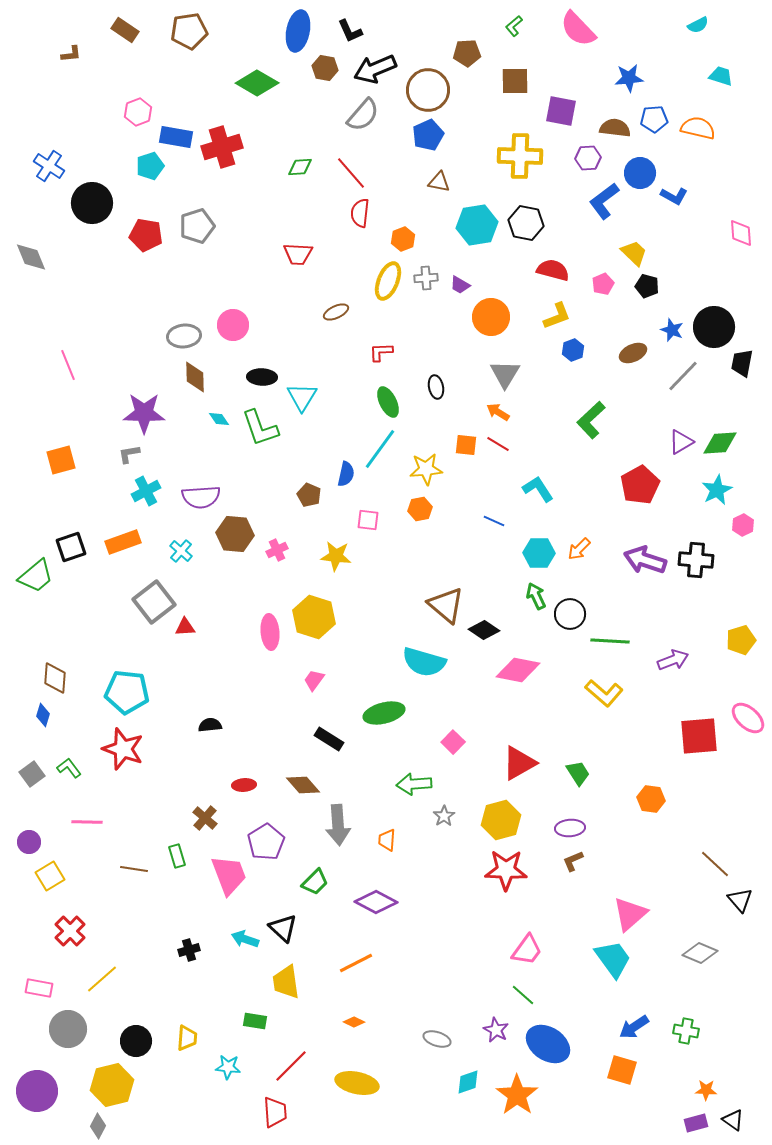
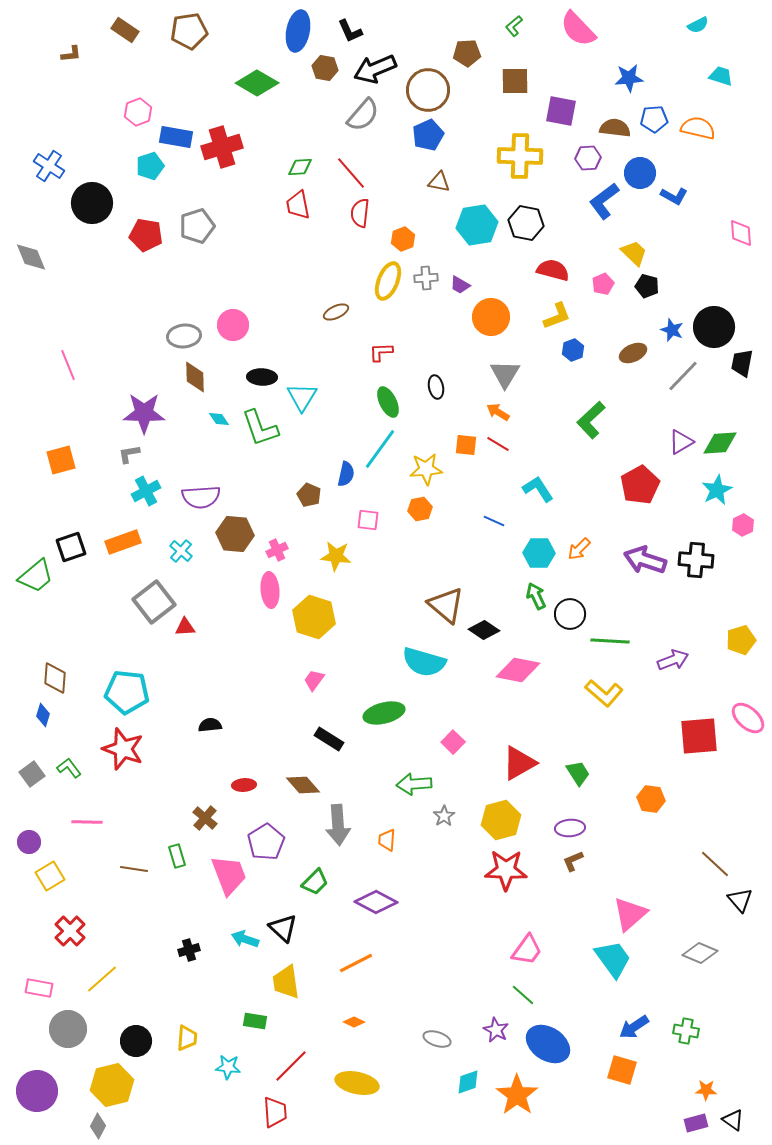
red trapezoid at (298, 254): moved 49 px up; rotated 76 degrees clockwise
pink ellipse at (270, 632): moved 42 px up
